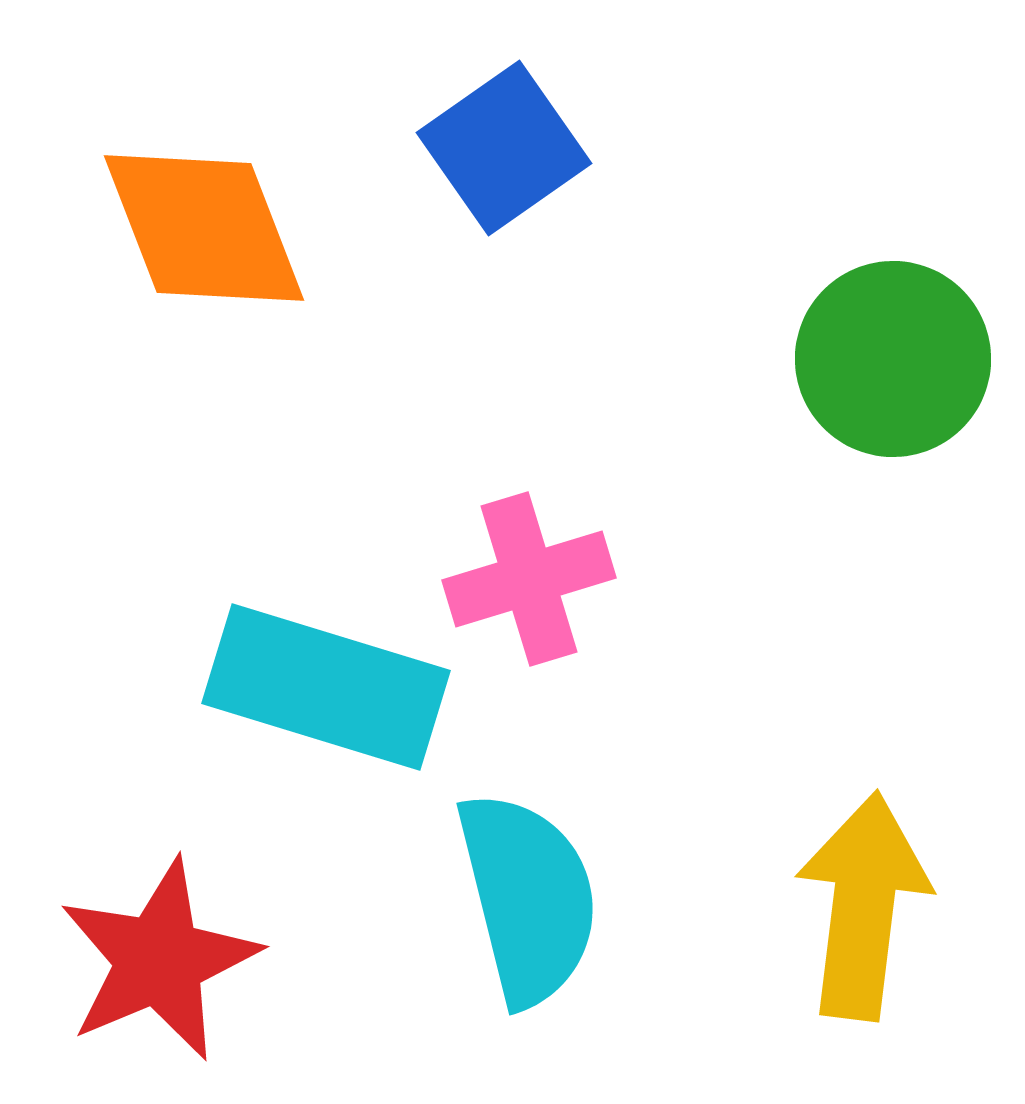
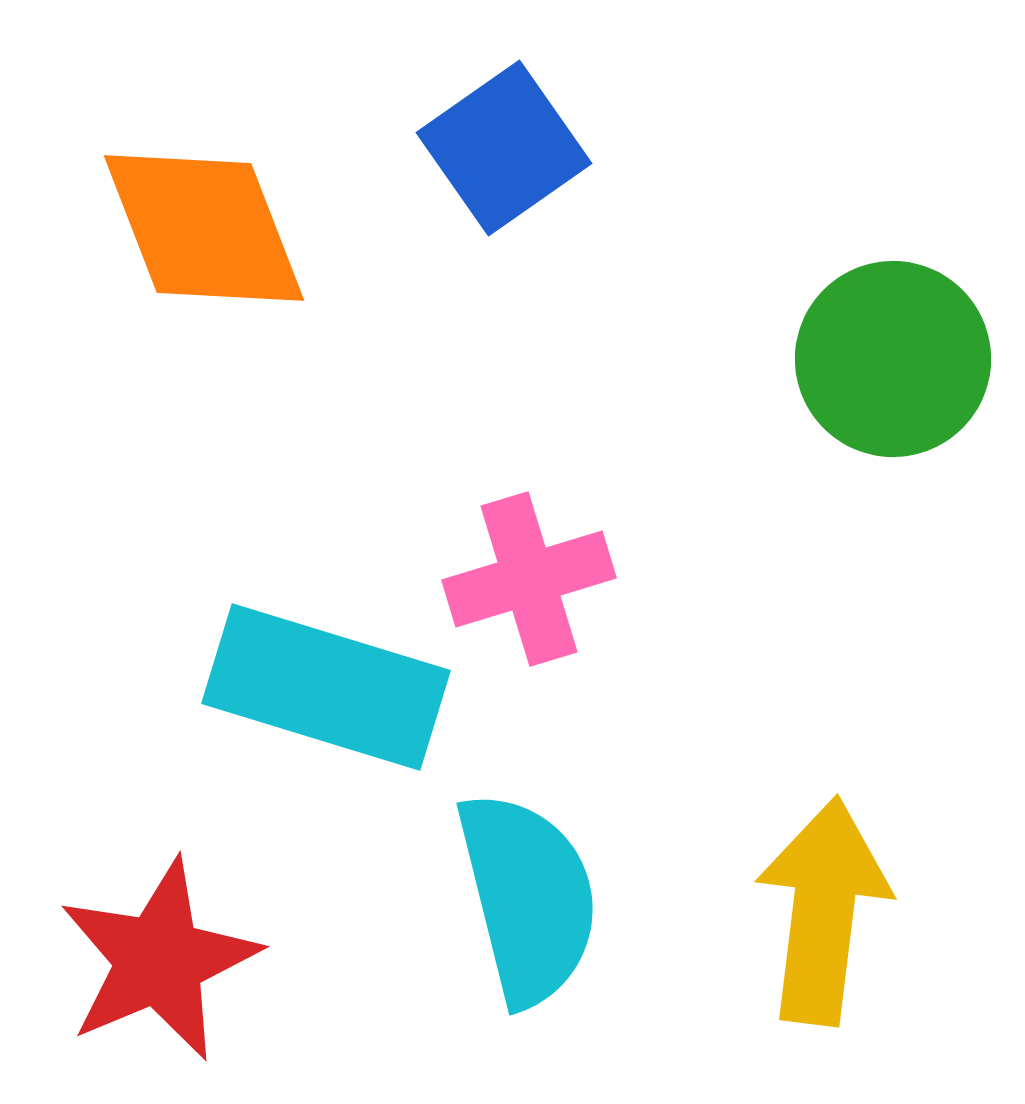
yellow arrow: moved 40 px left, 5 px down
